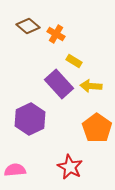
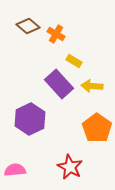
yellow arrow: moved 1 px right
